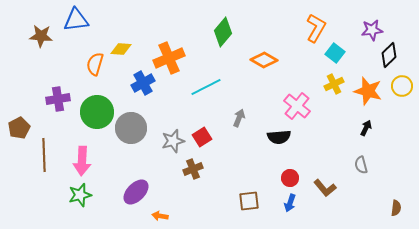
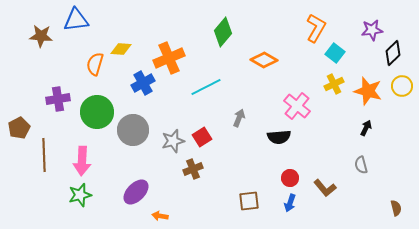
black diamond: moved 4 px right, 2 px up
gray circle: moved 2 px right, 2 px down
brown semicircle: rotated 21 degrees counterclockwise
